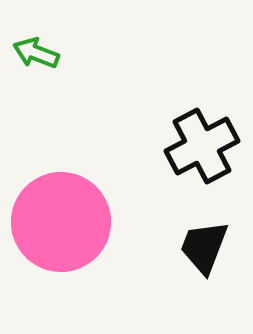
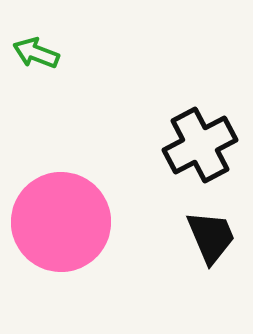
black cross: moved 2 px left, 1 px up
black trapezoid: moved 7 px right, 10 px up; rotated 136 degrees clockwise
